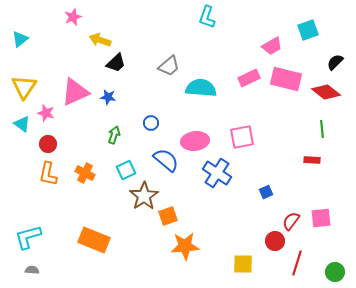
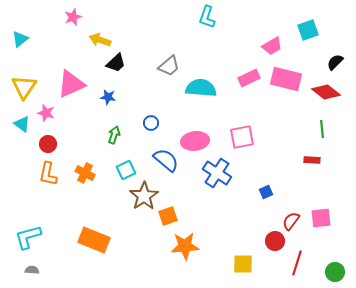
pink triangle at (75, 92): moved 4 px left, 8 px up
